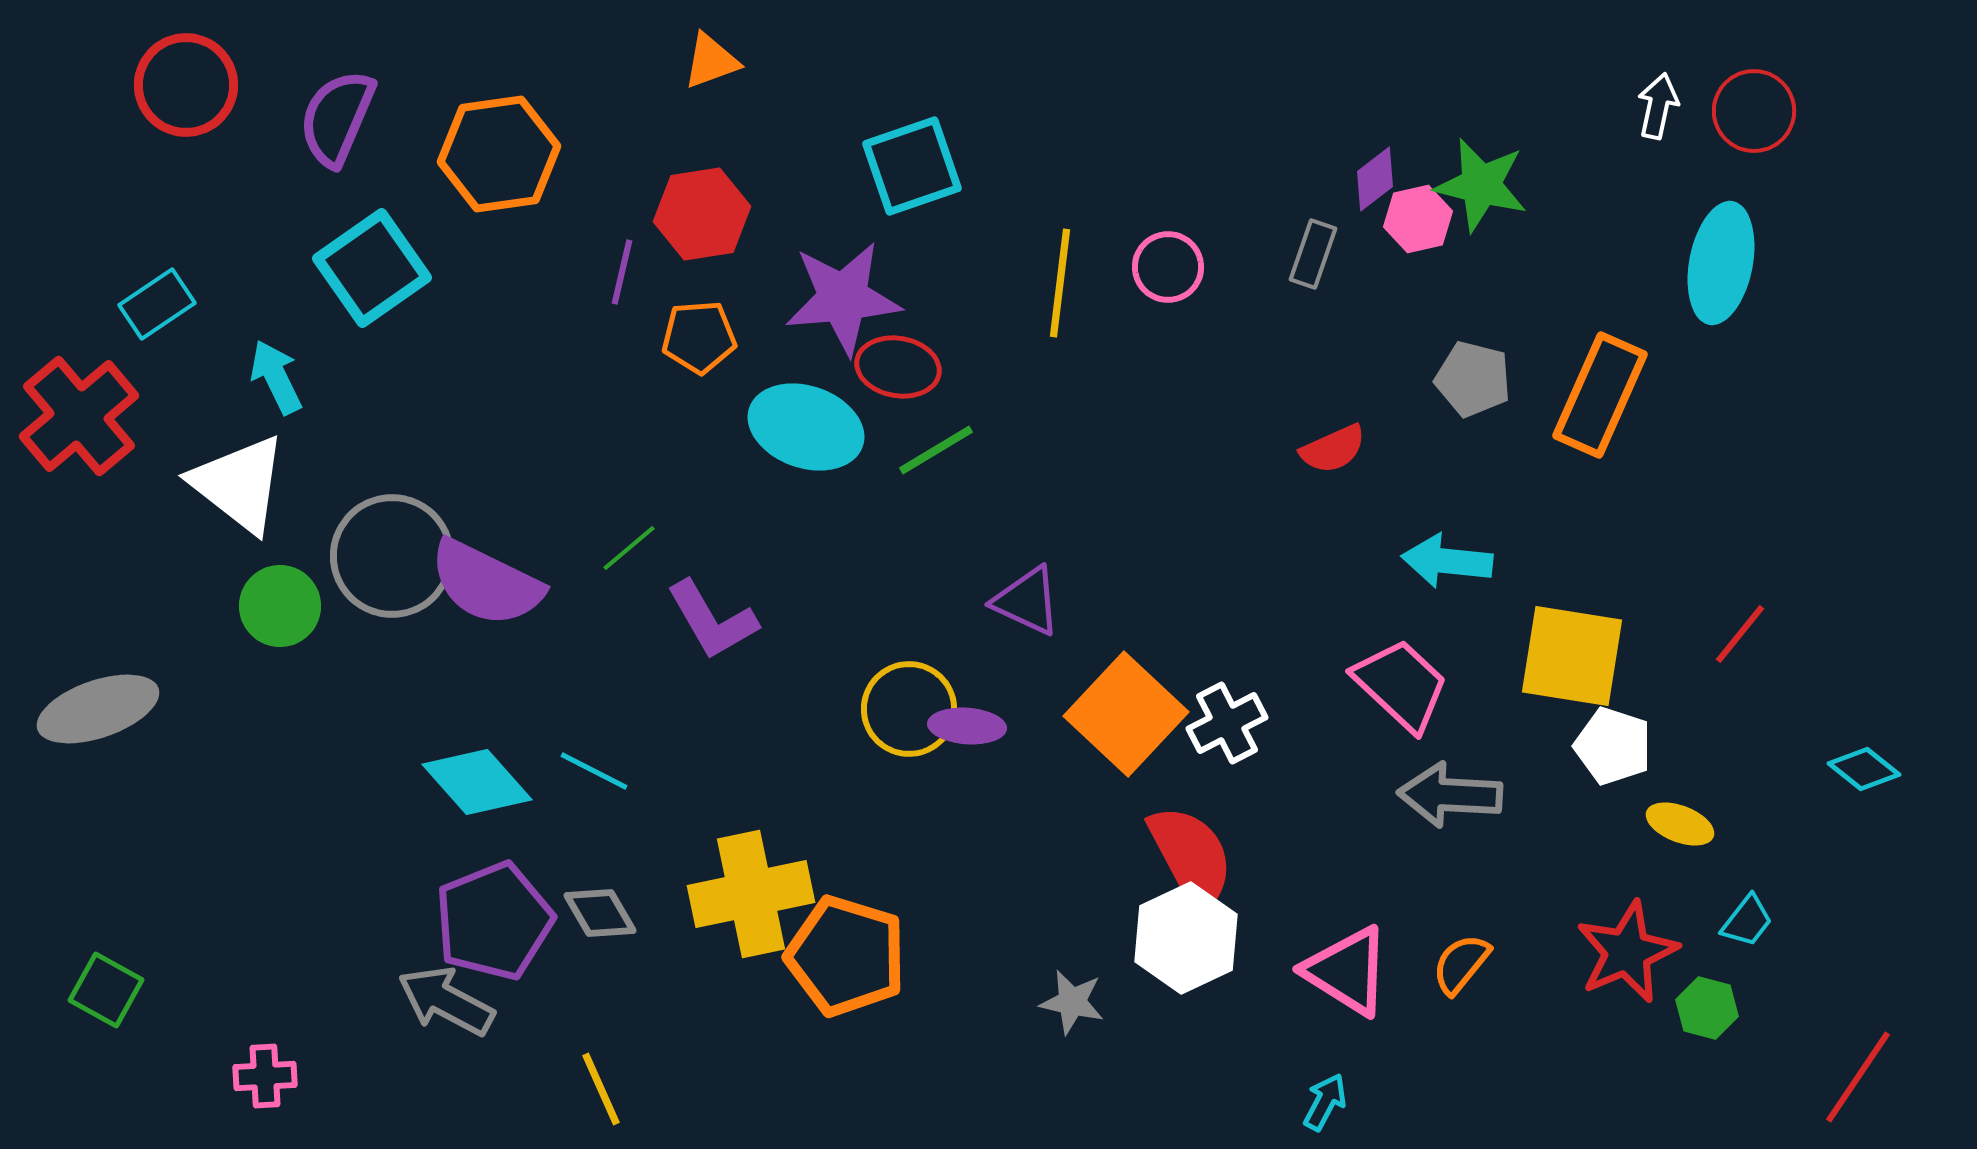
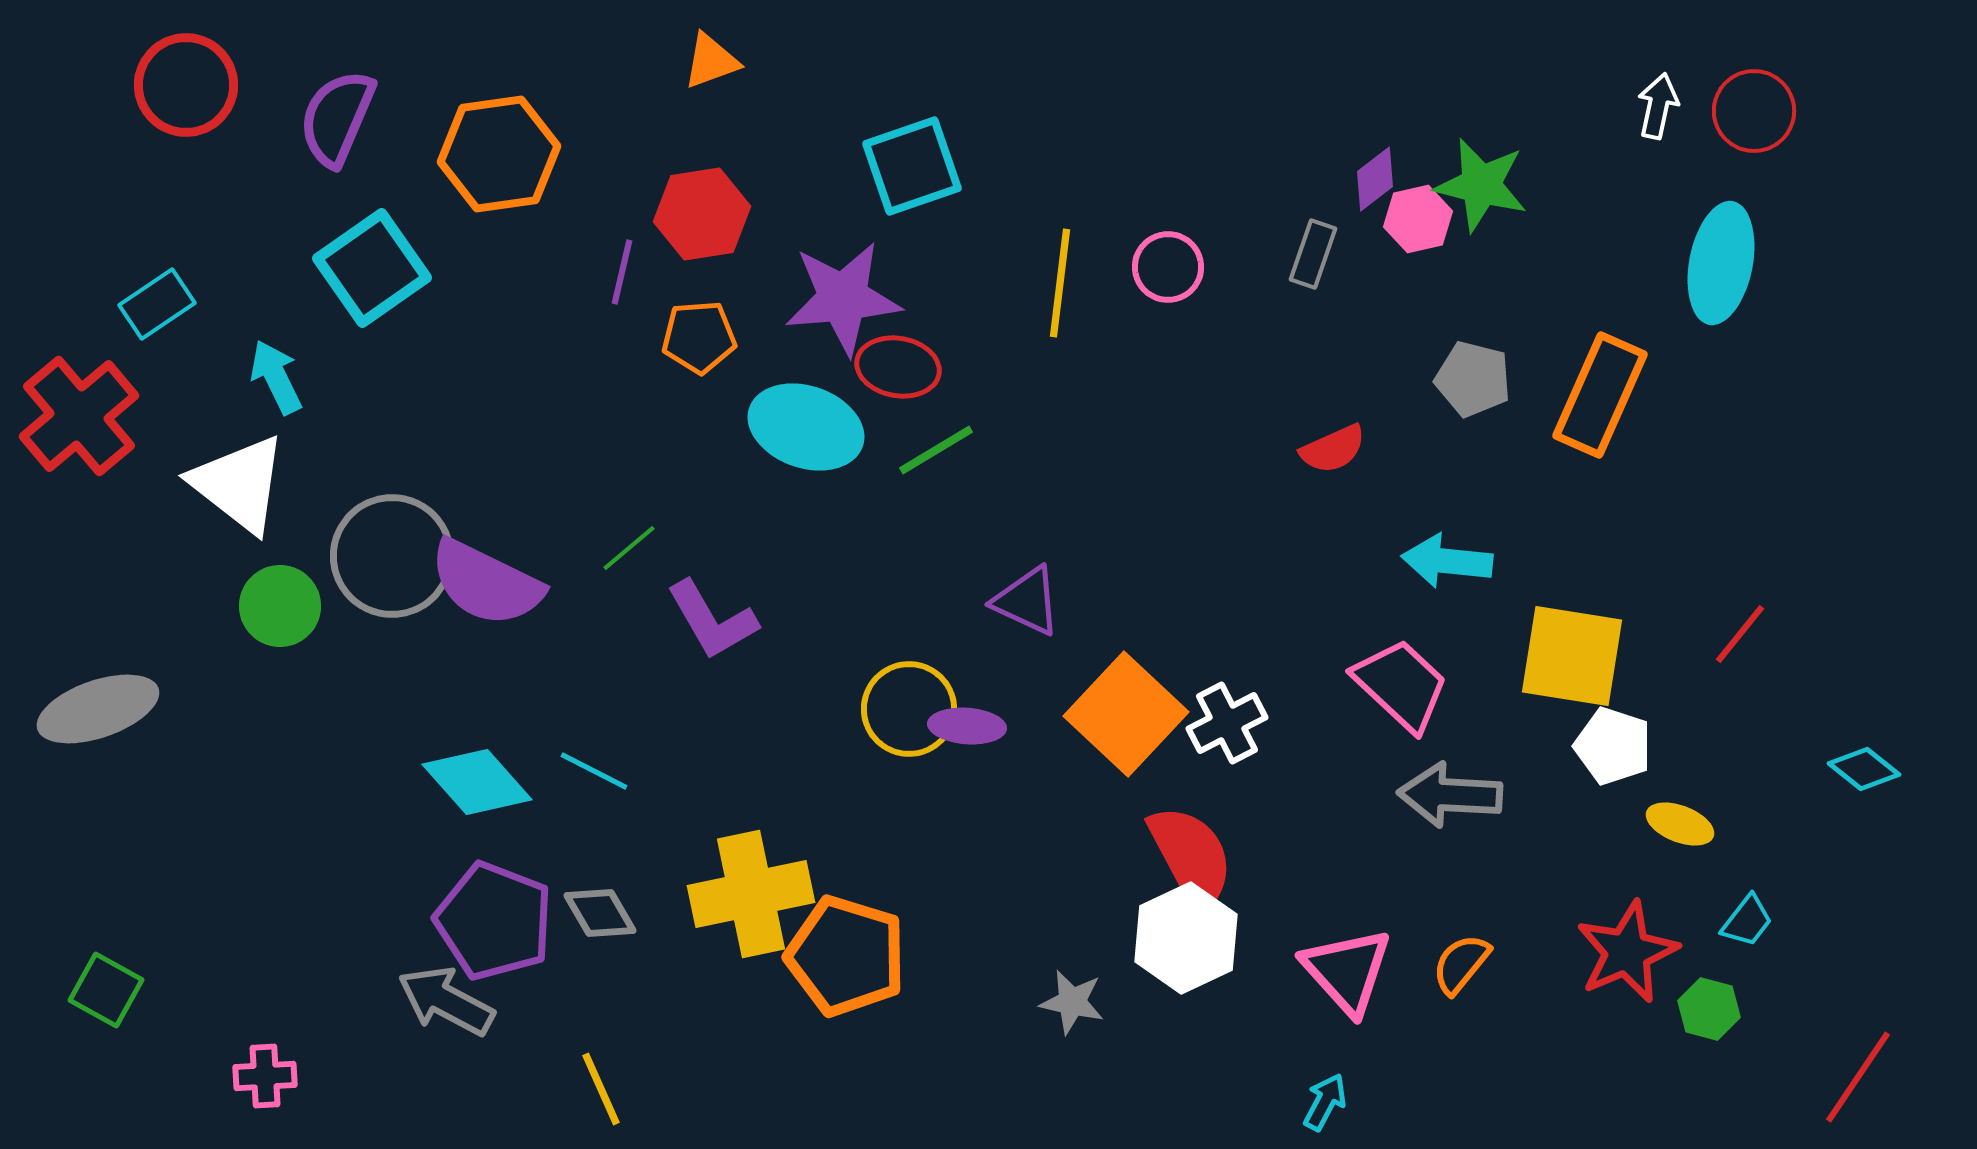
purple pentagon at (494, 921): rotated 29 degrees counterclockwise
pink triangle at (1347, 971): rotated 16 degrees clockwise
green hexagon at (1707, 1008): moved 2 px right, 1 px down
